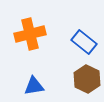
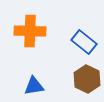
orange cross: moved 3 px up; rotated 16 degrees clockwise
